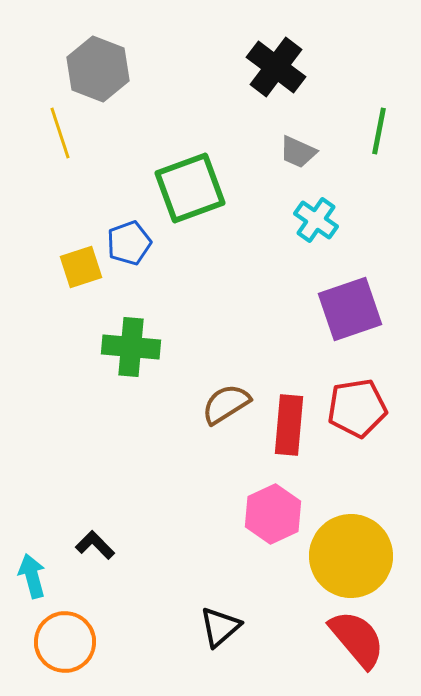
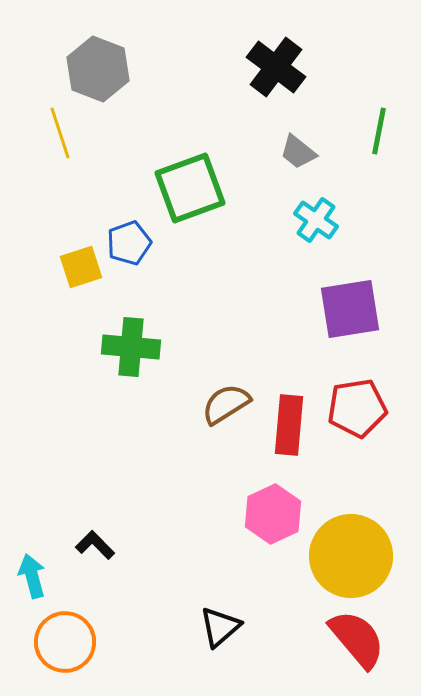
gray trapezoid: rotated 15 degrees clockwise
purple square: rotated 10 degrees clockwise
